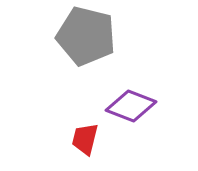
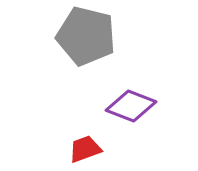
red trapezoid: moved 10 px down; rotated 56 degrees clockwise
